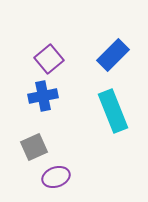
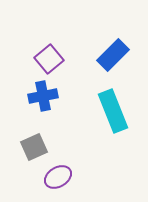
purple ellipse: moved 2 px right; rotated 12 degrees counterclockwise
